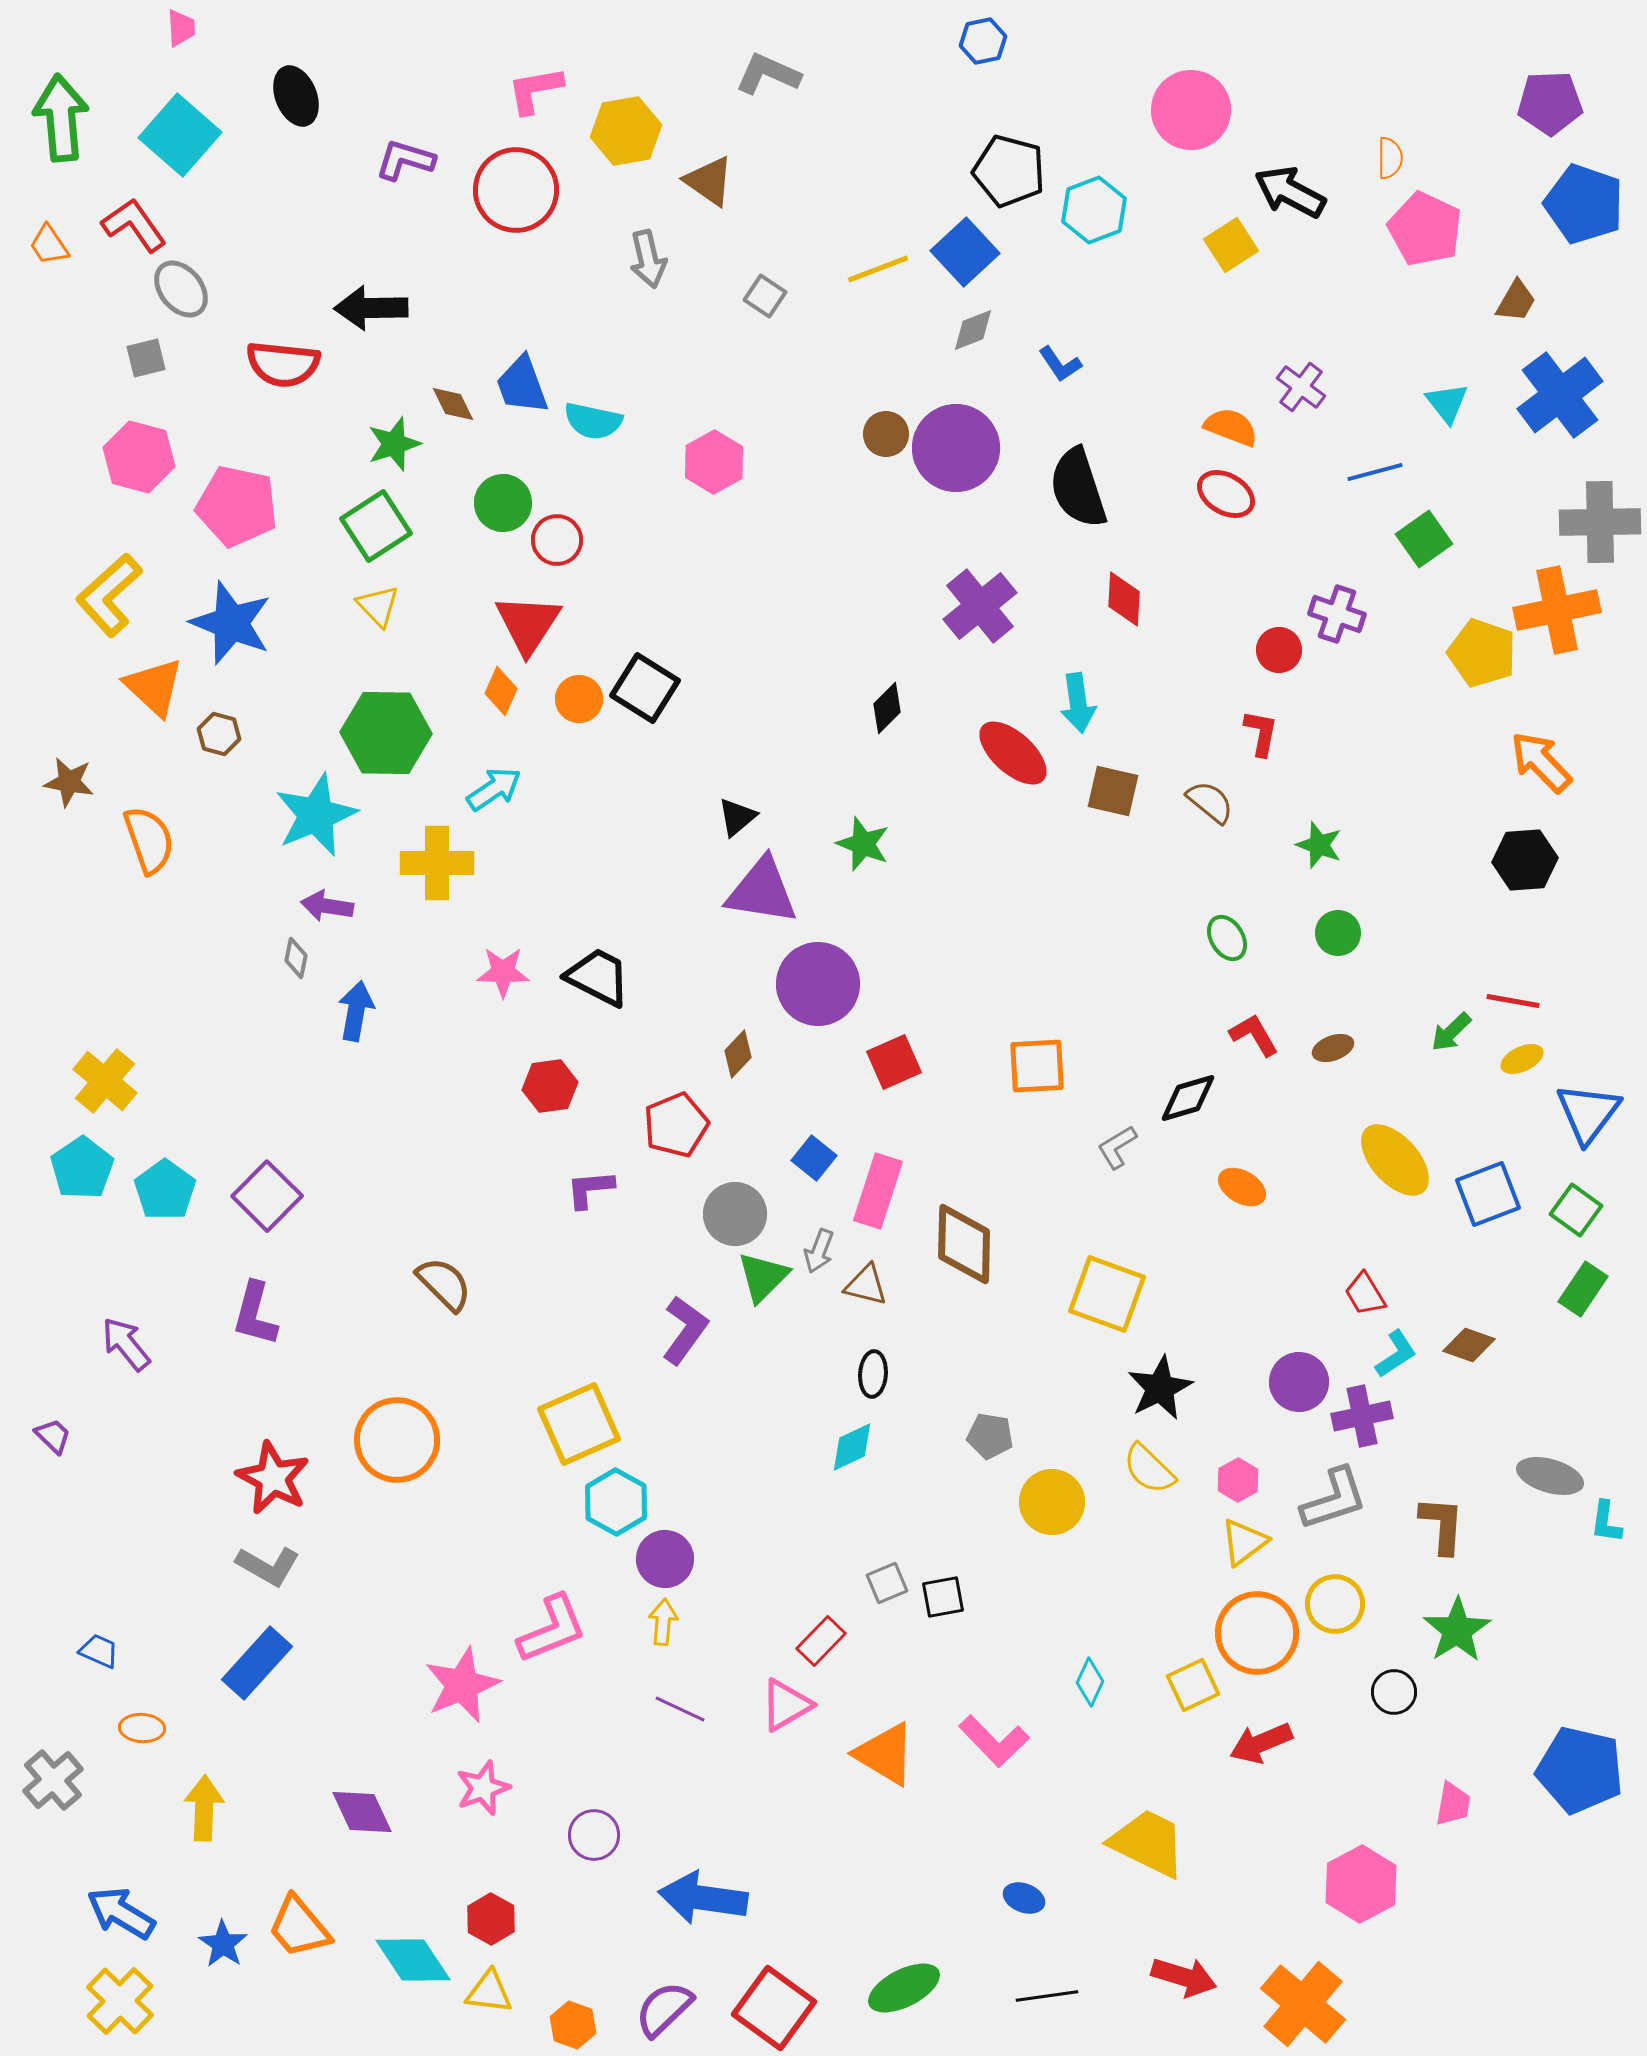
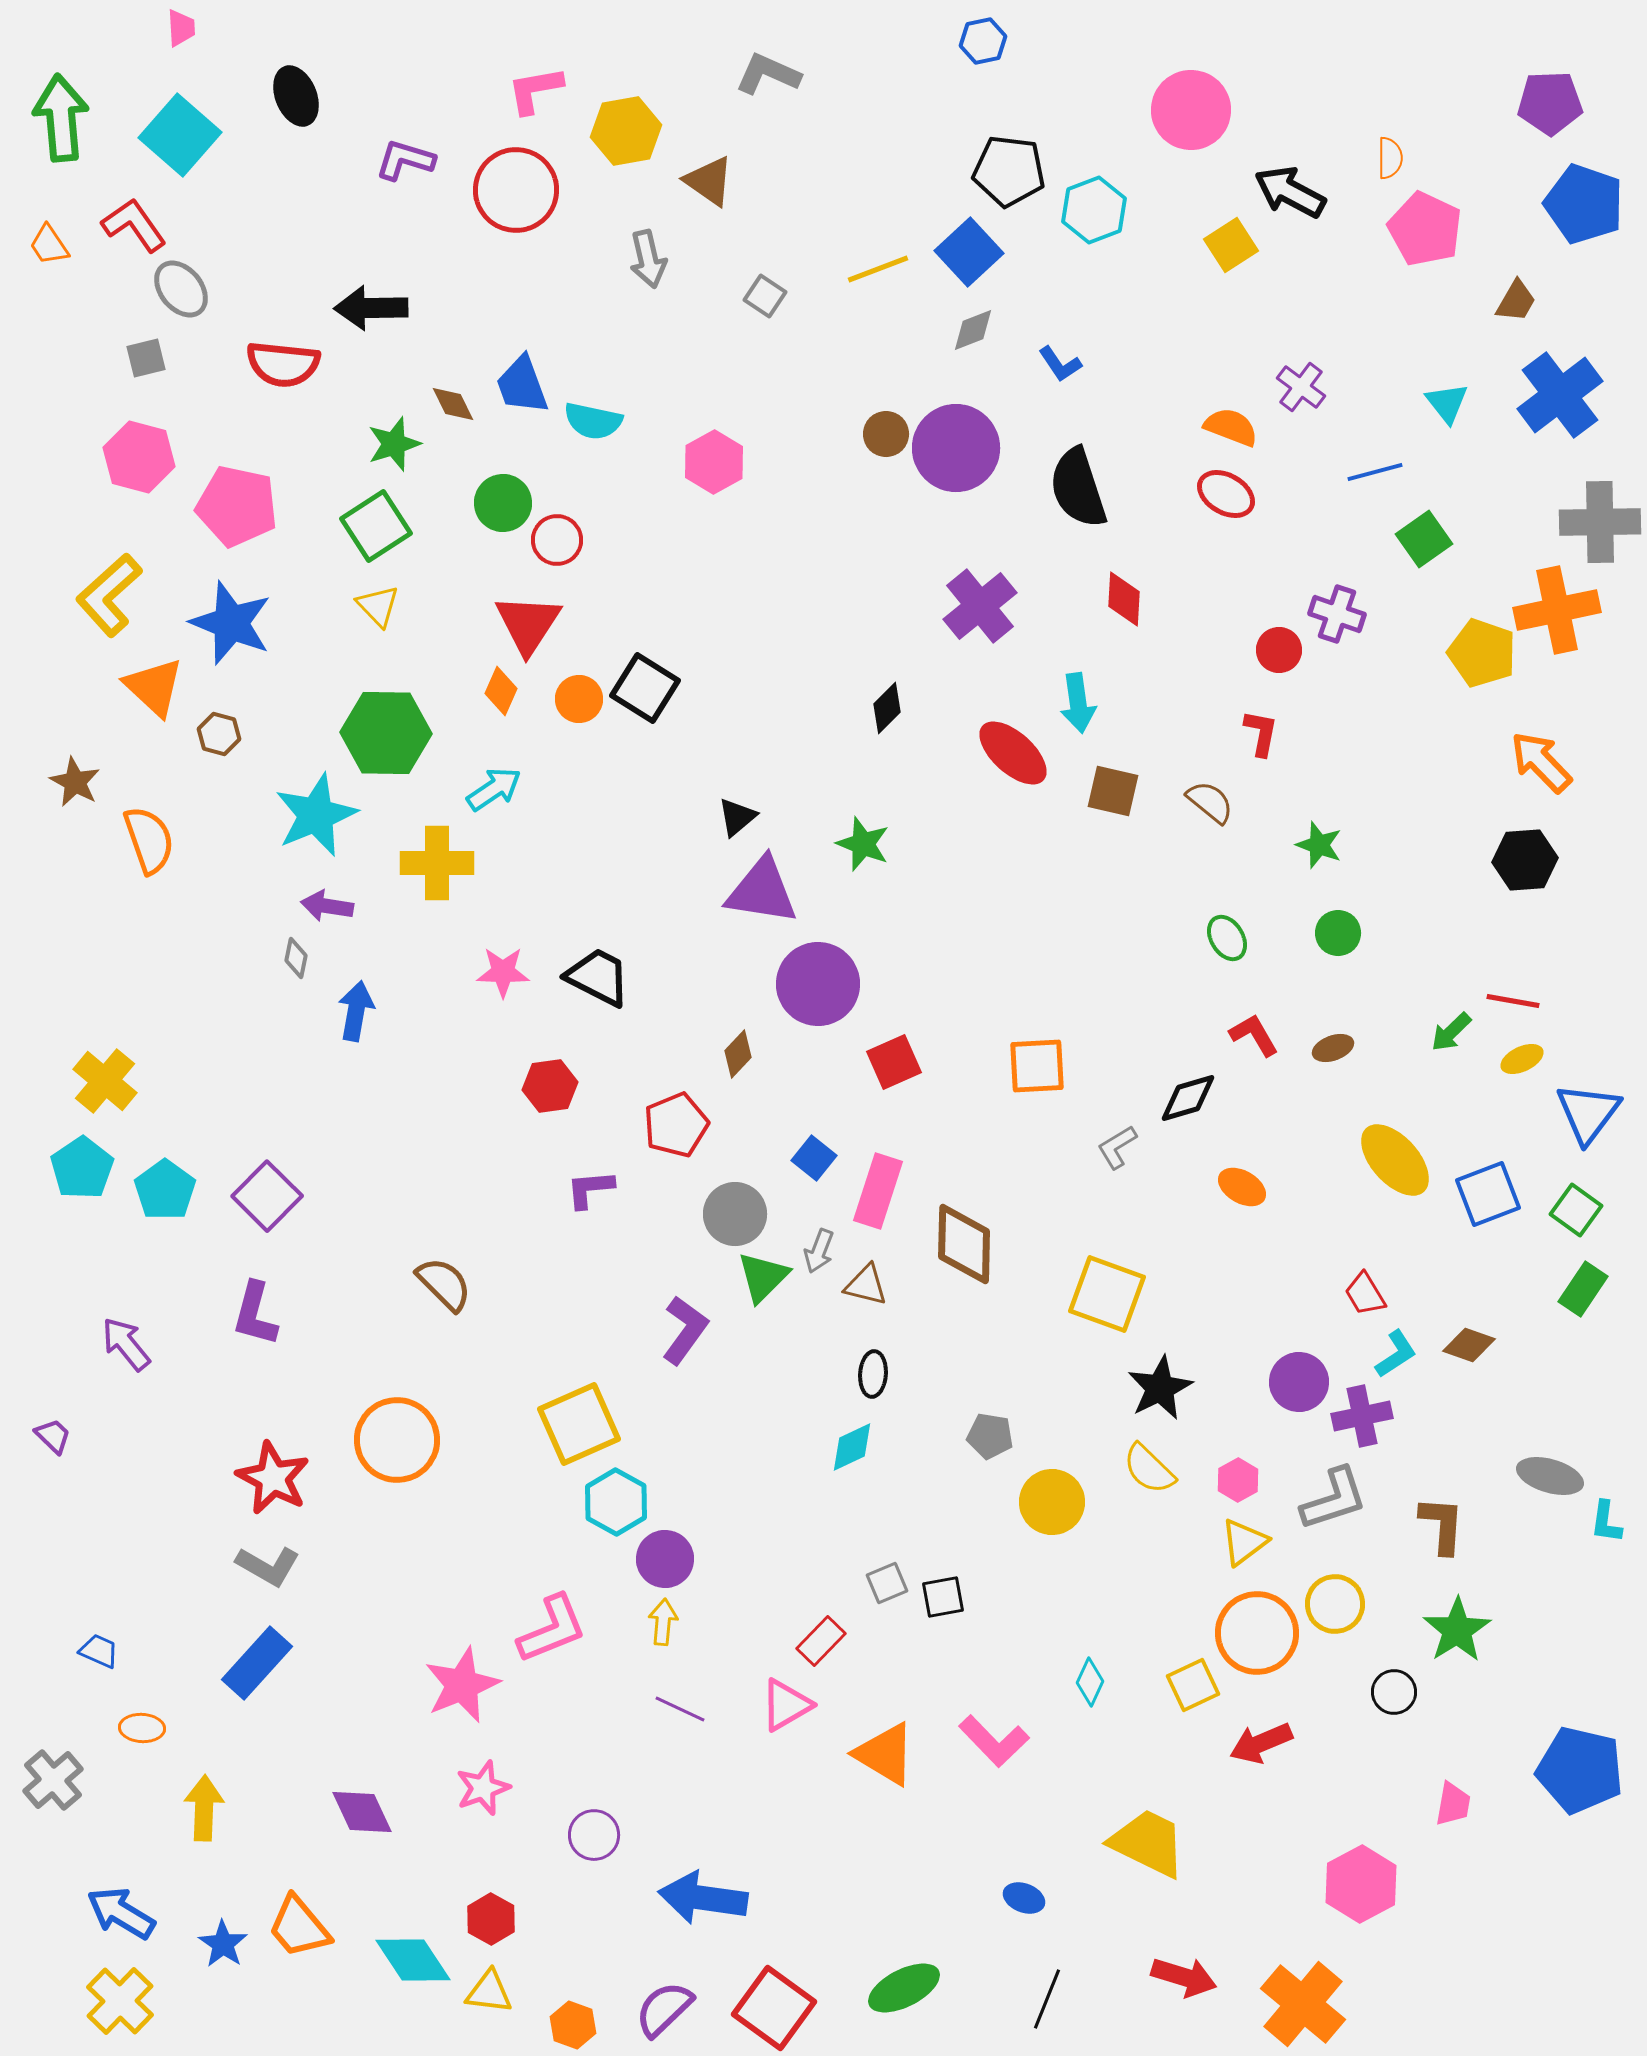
black pentagon at (1009, 171): rotated 8 degrees counterclockwise
blue square at (965, 252): moved 4 px right
brown star at (69, 782): moved 6 px right; rotated 18 degrees clockwise
black line at (1047, 1996): moved 3 px down; rotated 60 degrees counterclockwise
